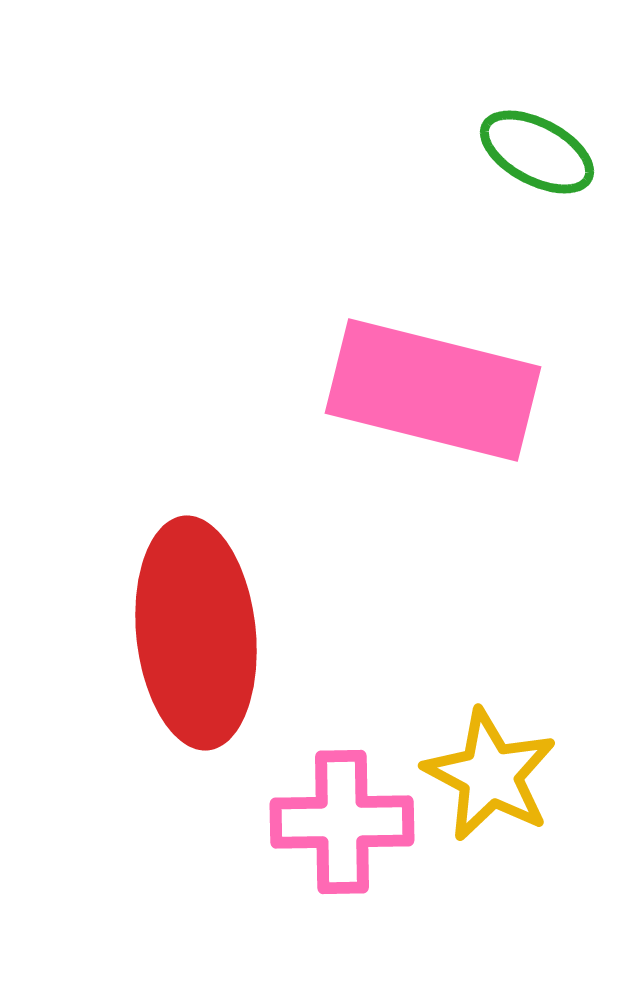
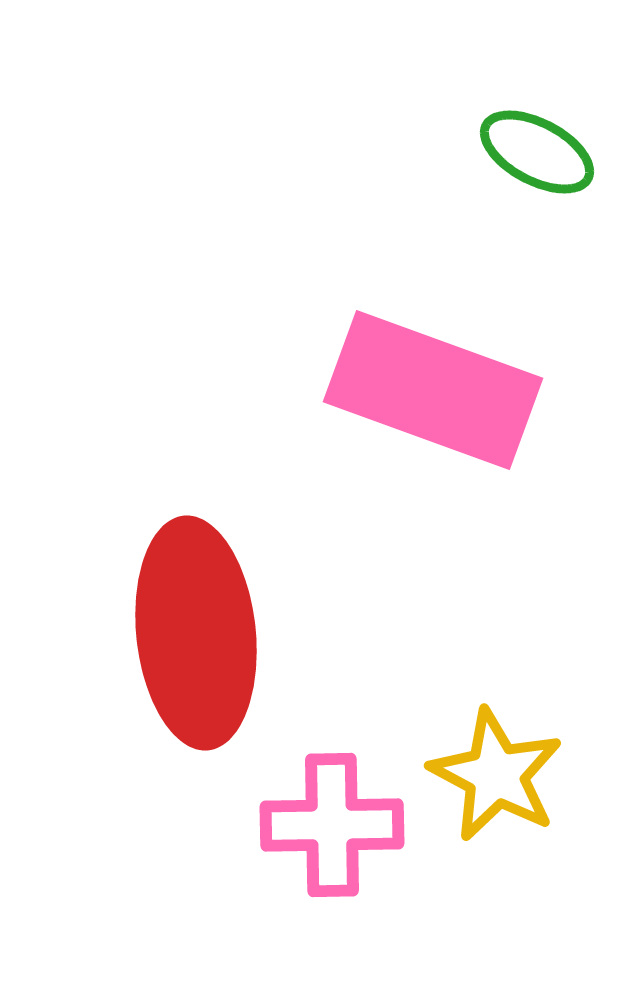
pink rectangle: rotated 6 degrees clockwise
yellow star: moved 6 px right
pink cross: moved 10 px left, 3 px down
